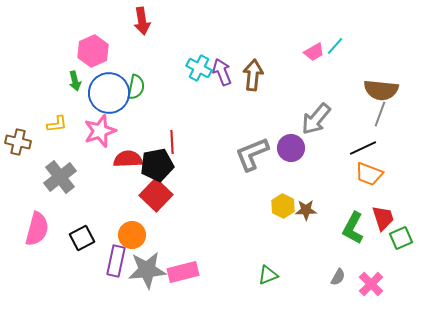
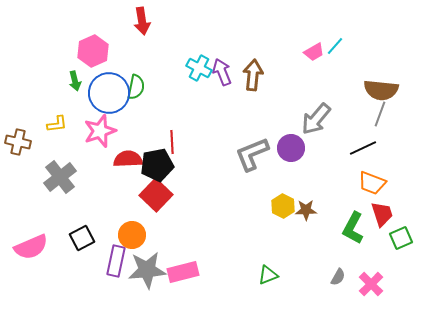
orange trapezoid: moved 3 px right, 9 px down
red trapezoid: moved 1 px left, 4 px up
pink semicircle: moved 6 px left, 18 px down; rotated 52 degrees clockwise
